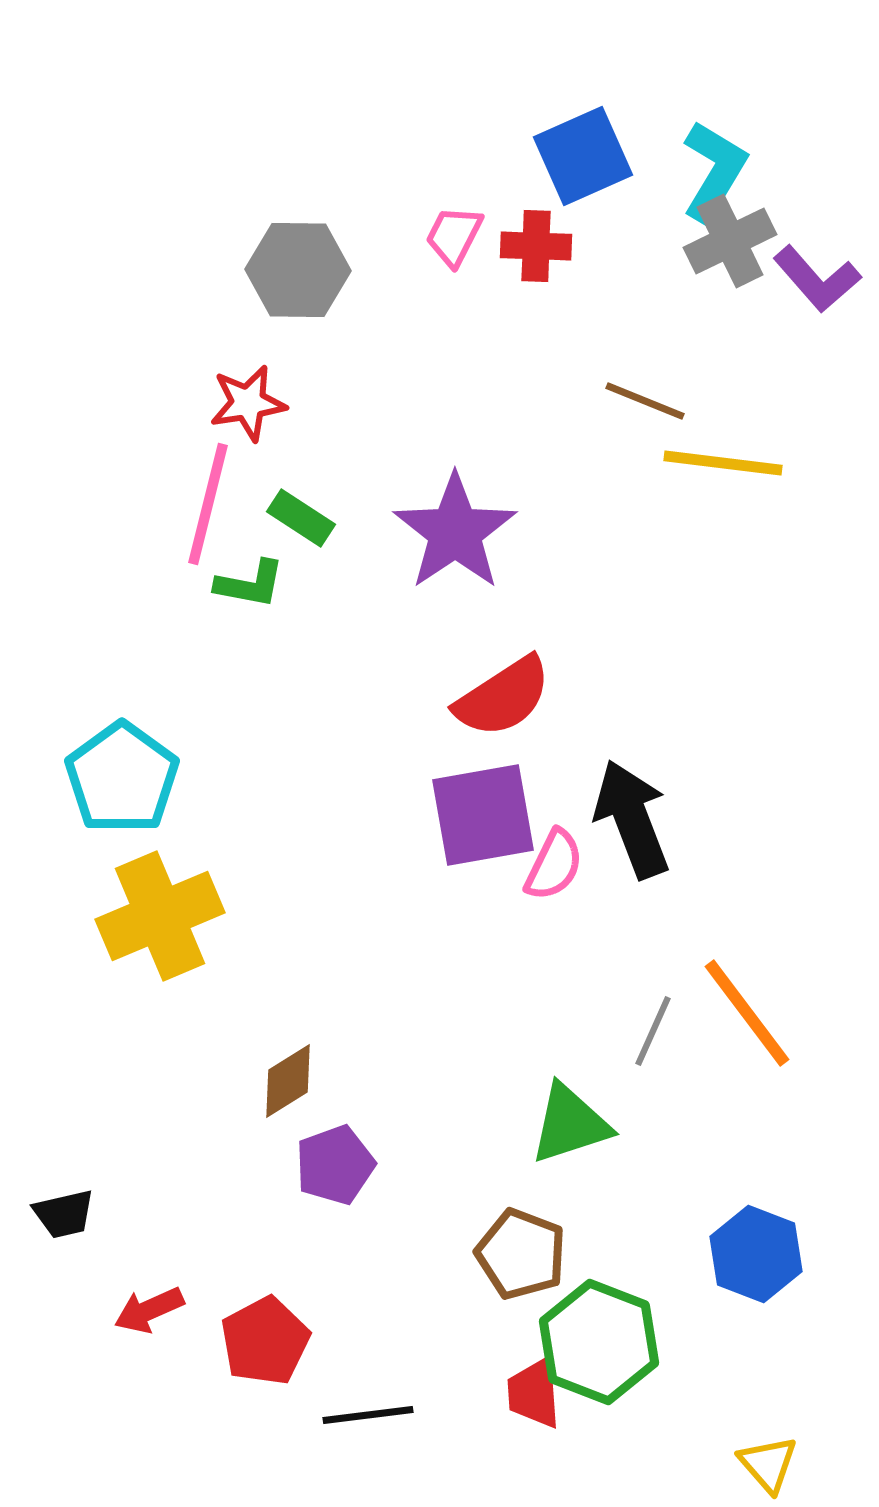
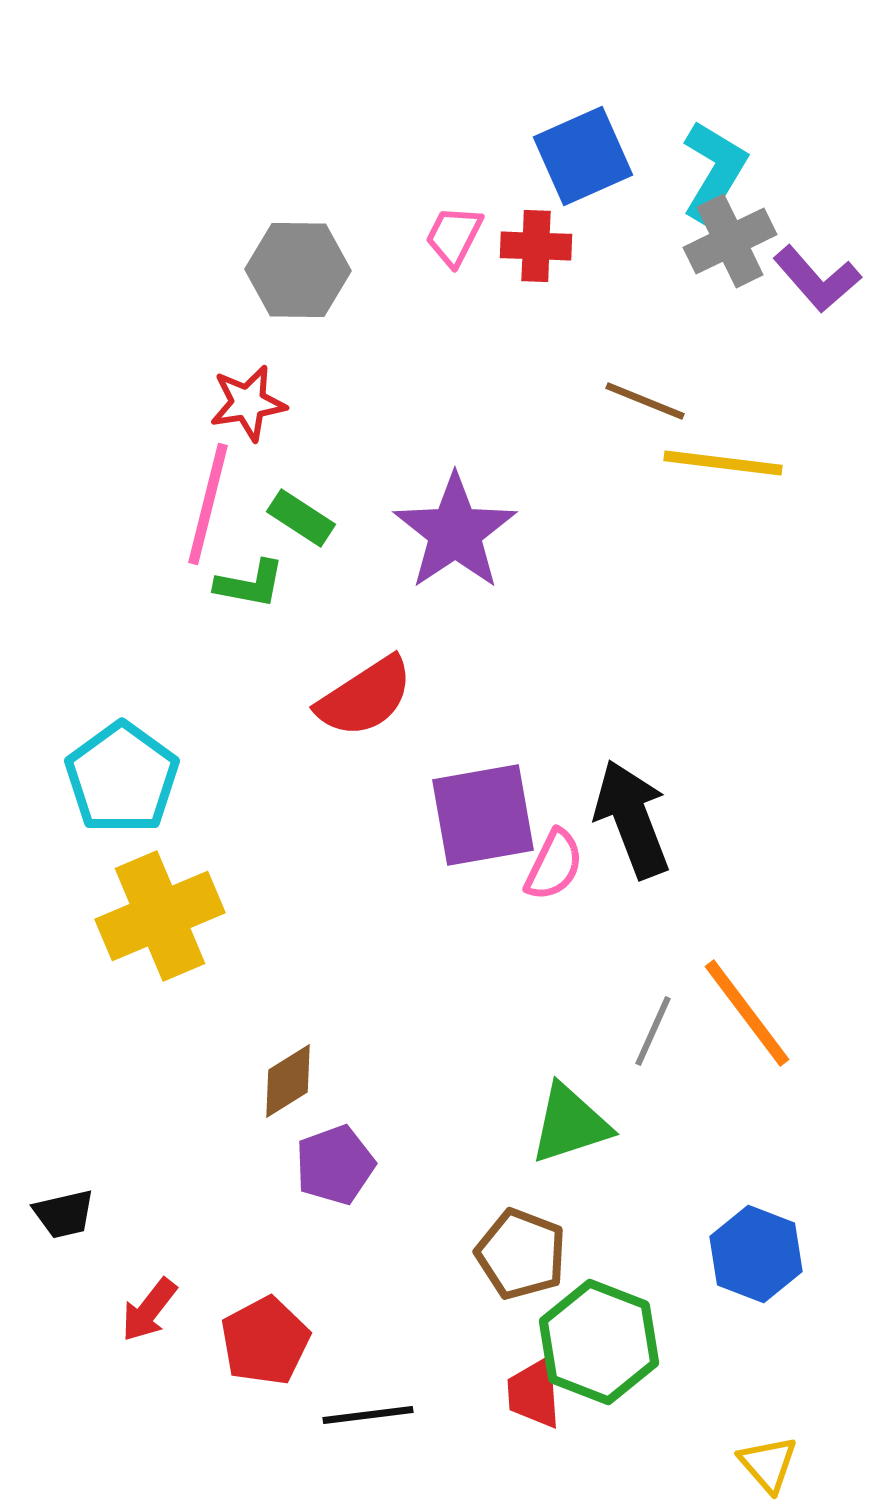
red semicircle: moved 138 px left
red arrow: rotated 28 degrees counterclockwise
